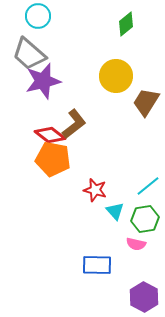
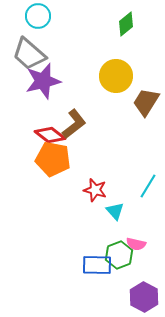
cyan line: rotated 20 degrees counterclockwise
green hexagon: moved 26 px left, 36 px down; rotated 12 degrees counterclockwise
